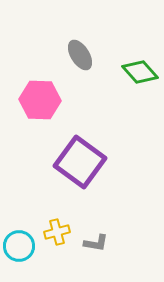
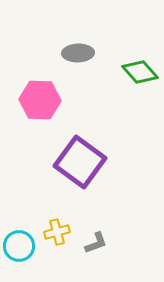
gray ellipse: moved 2 px left, 2 px up; rotated 60 degrees counterclockwise
gray L-shape: rotated 30 degrees counterclockwise
